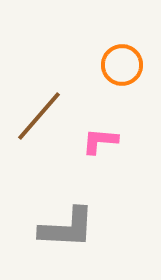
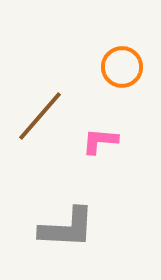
orange circle: moved 2 px down
brown line: moved 1 px right
